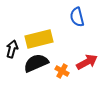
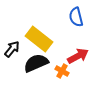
blue semicircle: moved 1 px left
yellow rectangle: rotated 52 degrees clockwise
black arrow: rotated 24 degrees clockwise
red arrow: moved 9 px left, 6 px up
